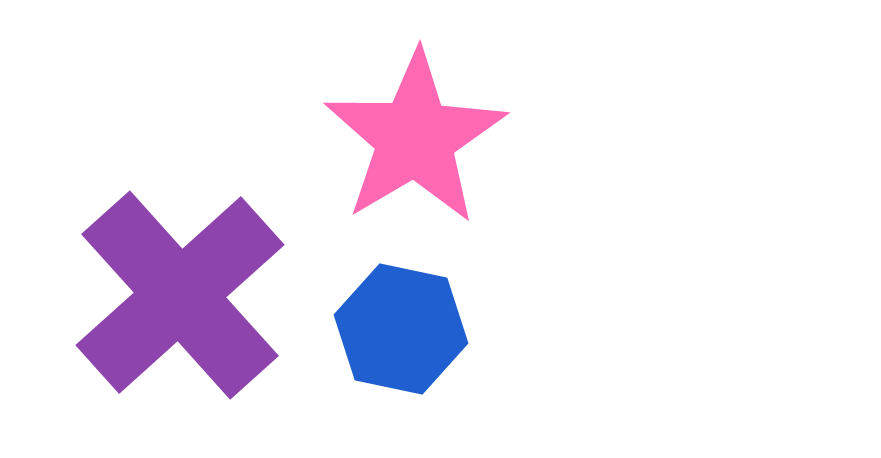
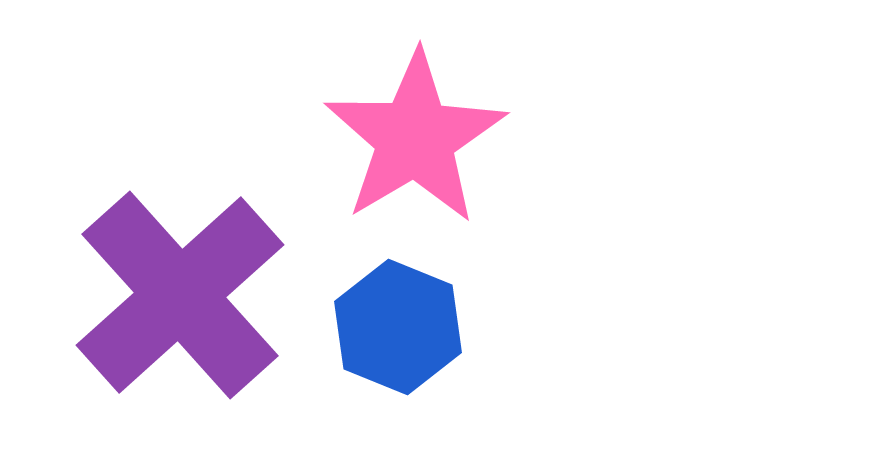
blue hexagon: moved 3 px left, 2 px up; rotated 10 degrees clockwise
